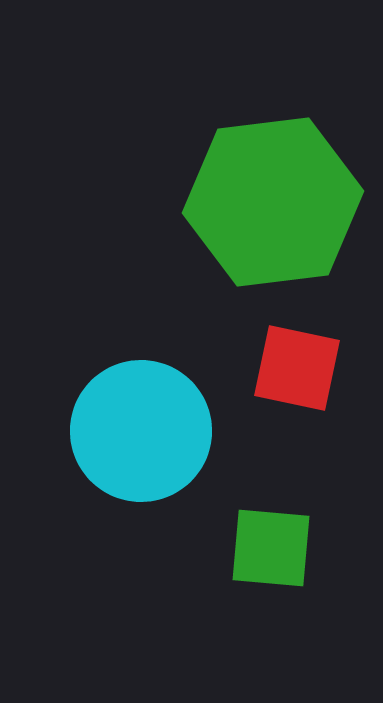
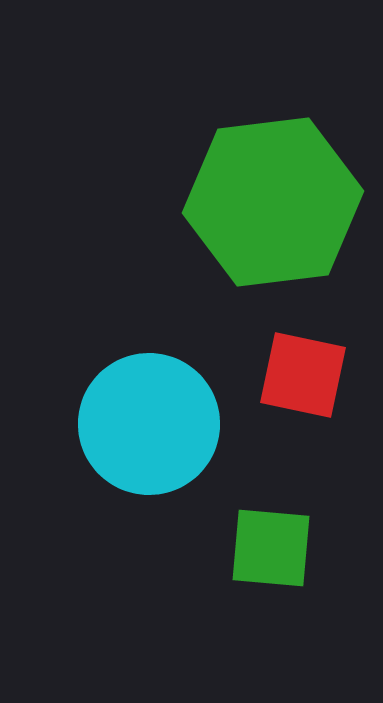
red square: moved 6 px right, 7 px down
cyan circle: moved 8 px right, 7 px up
